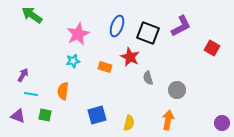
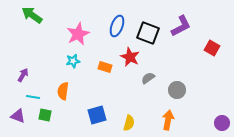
gray semicircle: rotated 72 degrees clockwise
cyan line: moved 2 px right, 3 px down
